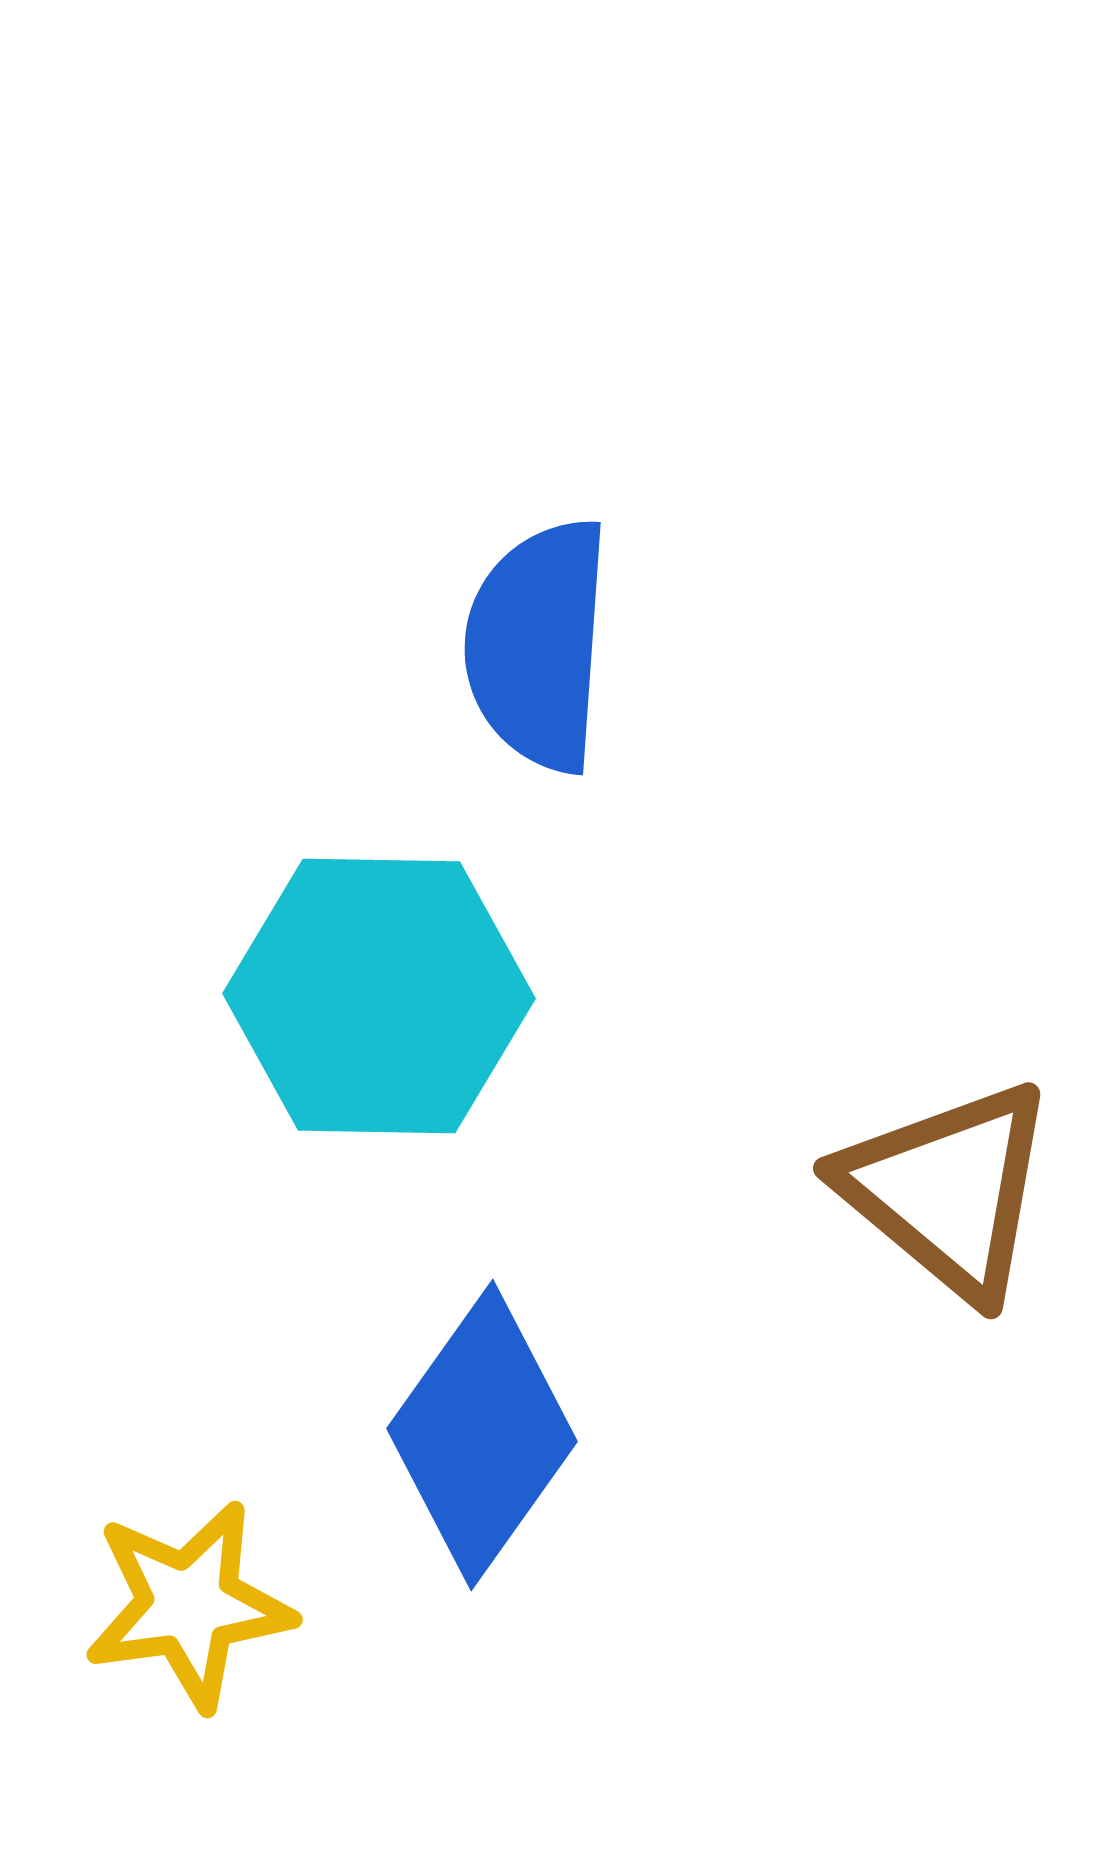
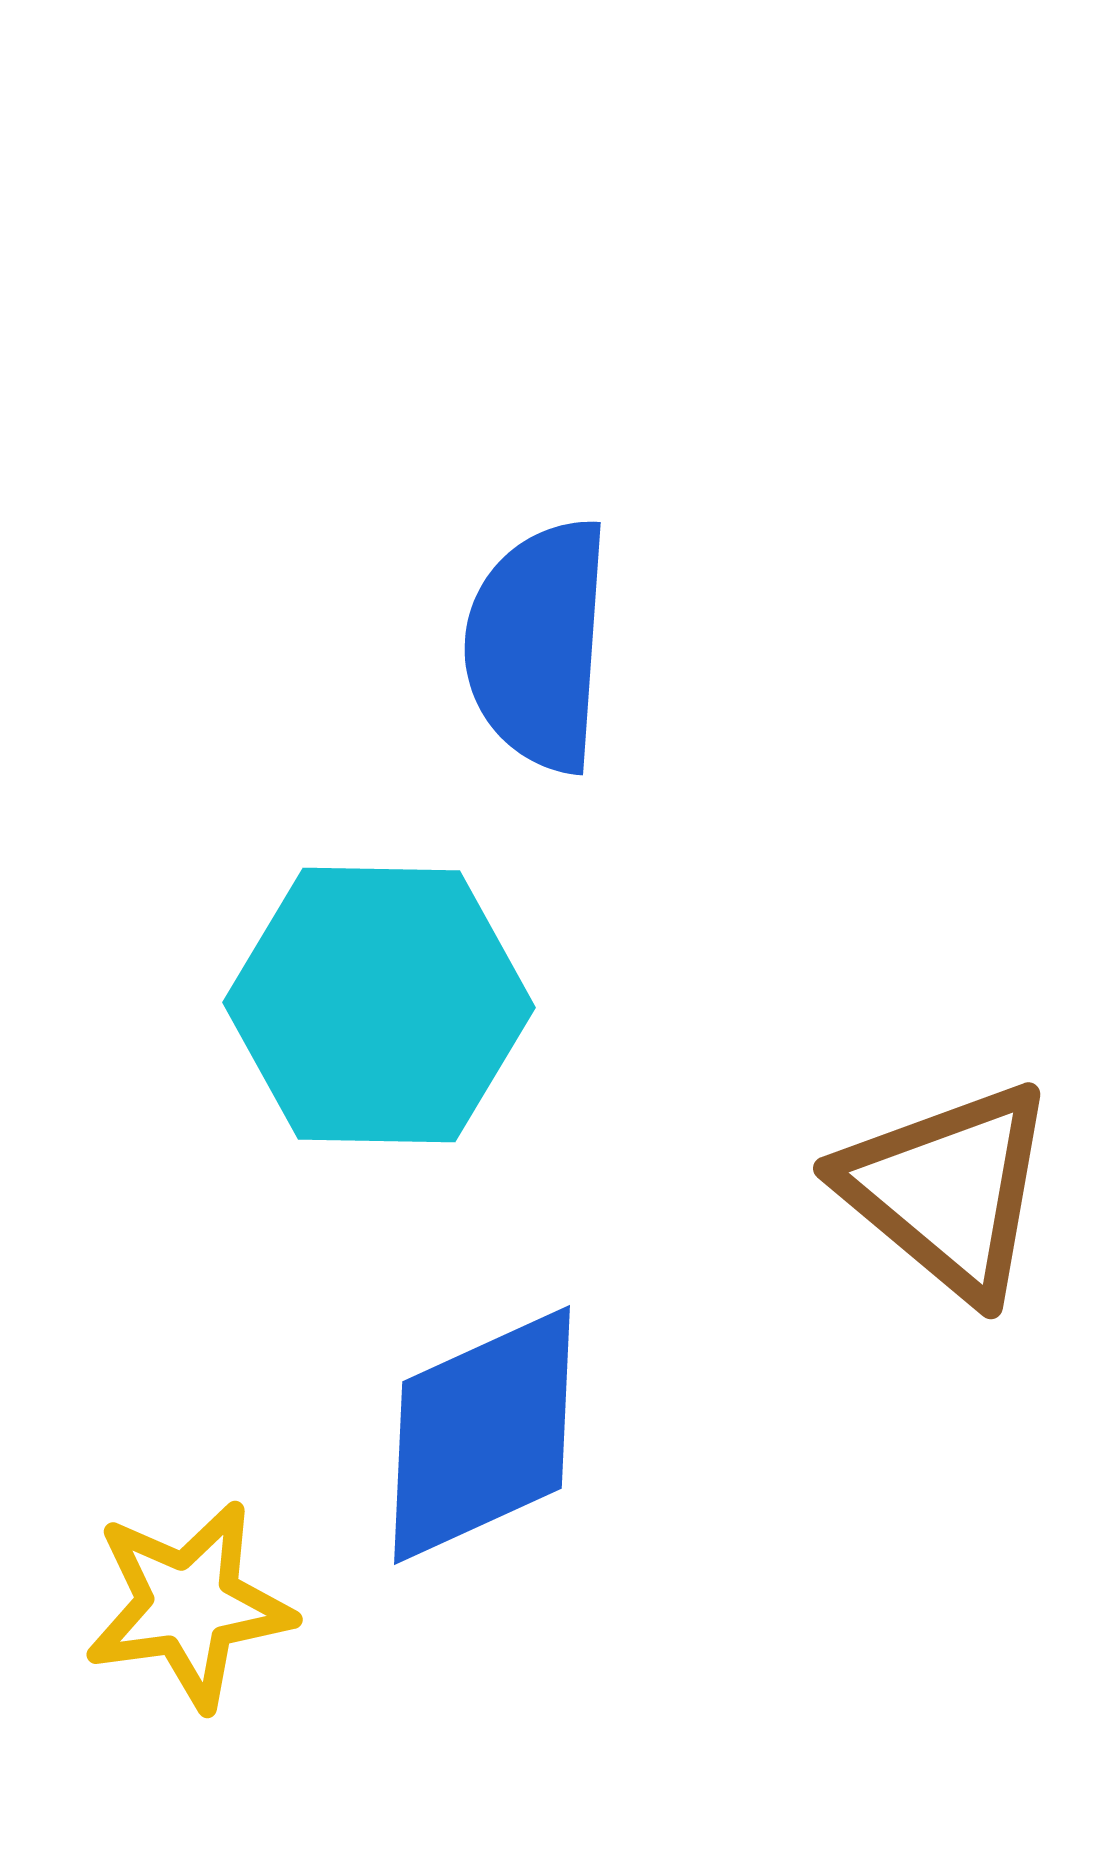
cyan hexagon: moved 9 px down
blue diamond: rotated 30 degrees clockwise
